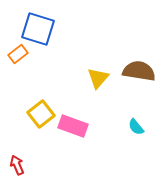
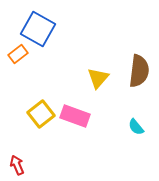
blue square: rotated 12 degrees clockwise
brown semicircle: rotated 88 degrees clockwise
pink rectangle: moved 2 px right, 10 px up
